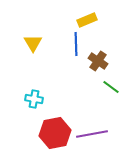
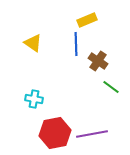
yellow triangle: rotated 24 degrees counterclockwise
